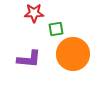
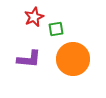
red star: moved 4 px down; rotated 24 degrees counterclockwise
orange circle: moved 5 px down
